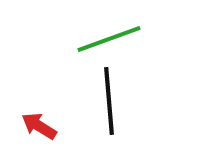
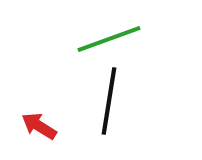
black line: rotated 14 degrees clockwise
